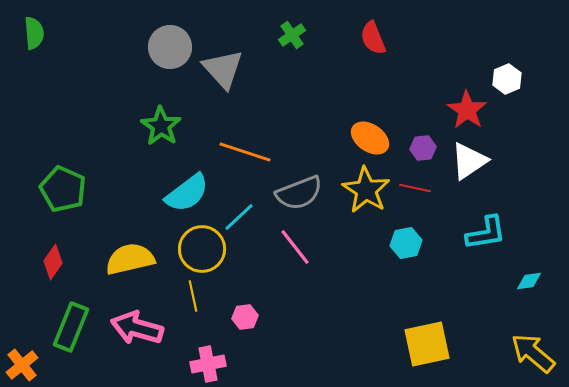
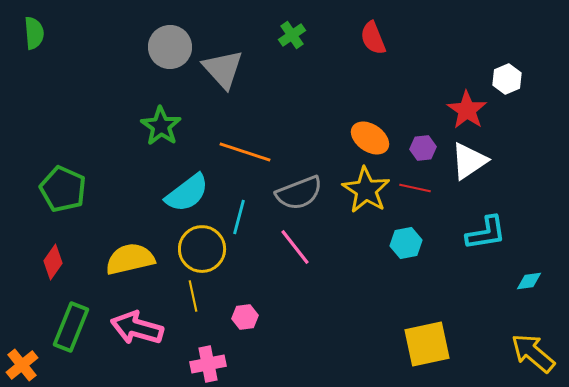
cyan line: rotated 32 degrees counterclockwise
